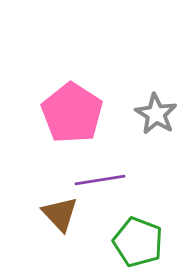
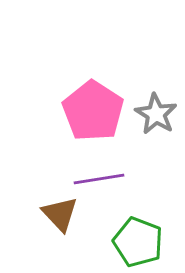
pink pentagon: moved 21 px right, 2 px up
purple line: moved 1 px left, 1 px up
